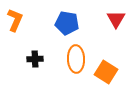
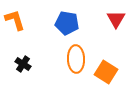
orange L-shape: rotated 40 degrees counterclockwise
black cross: moved 12 px left, 5 px down; rotated 35 degrees clockwise
